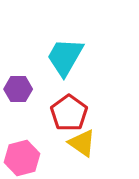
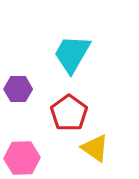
cyan trapezoid: moved 7 px right, 3 px up
yellow triangle: moved 13 px right, 5 px down
pink hexagon: rotated 12 degrees clockwise
